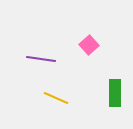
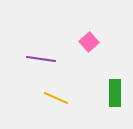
pink square: moved 3 px up
